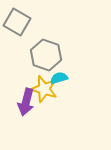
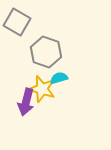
gray hexagon: moved 3 px up
yellow star: moved 2 px left
